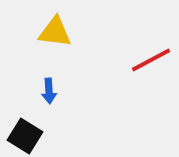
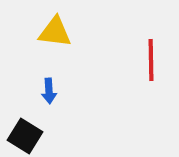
red line: rotated 63 degrees counterclockwise
